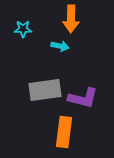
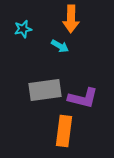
cyan star: rotated 12 degrees counterclockwise
cyan arrow: rotated 18 degrees clockwise
orange rectangle: moved 1 px up
